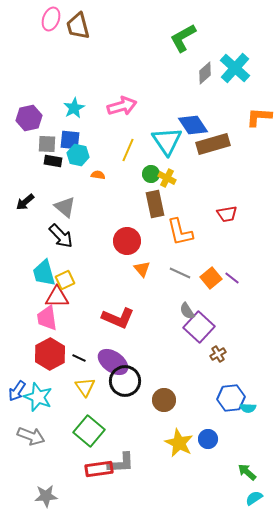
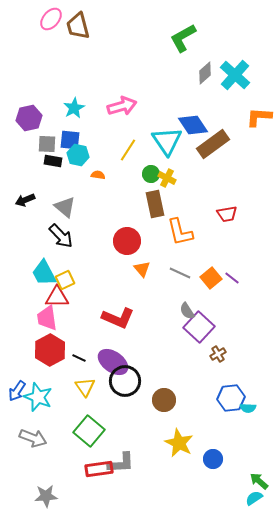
pink ellipse at (51, 19): rotated 20 degrees clockwise
cyan cross at (235, 68): moved 7 px down
brown rectangle at (213, 144): rotated 20 degrees counterclockwise
yellow line at (128, 150): rotated 10 degrees clockwise
black arrow at (25, 202): moved 2 px up; rotated 18 degrees clockwise
cyan trapezoid at (44, 273): rotated 12 degrees counterclockwise
red hexagon at (50, 354): moved 4 px up
gray arrow at (31, 436): moved 2 px right, 2 px down
blue circle at (208, 439): moved 5 px right, 20 px down
green arrow at (247, 472): moved 12 px right, 9 px down
